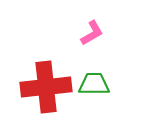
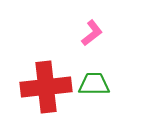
pink L-shape: rotated 8 degrees counterclockwise
